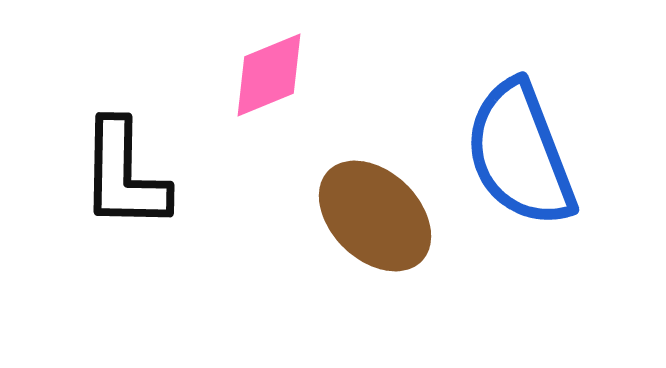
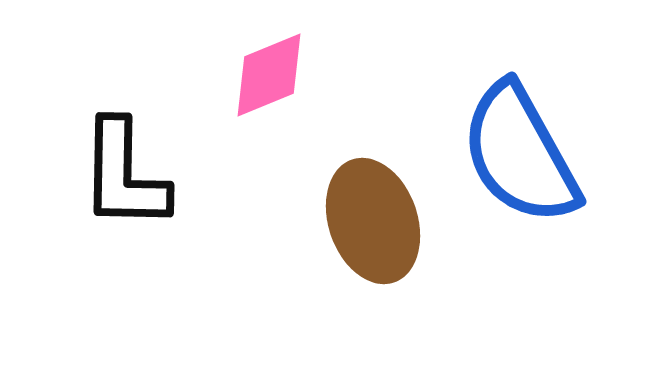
blue semicircle: rotated 8 degrees counterclockwise
brown ellipse: moved 2 px left, 5 px down; rotated 27 degrees clockwise
